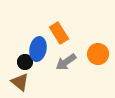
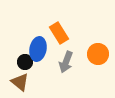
gray arrow: rotated 35 degrees counterclockwise
